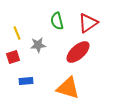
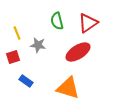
gray star: rotated 14 degrees clockwise
red ellipse: rotated 10 degrees clockwise
blue rectangle: rotated 40 degrees clockwise
